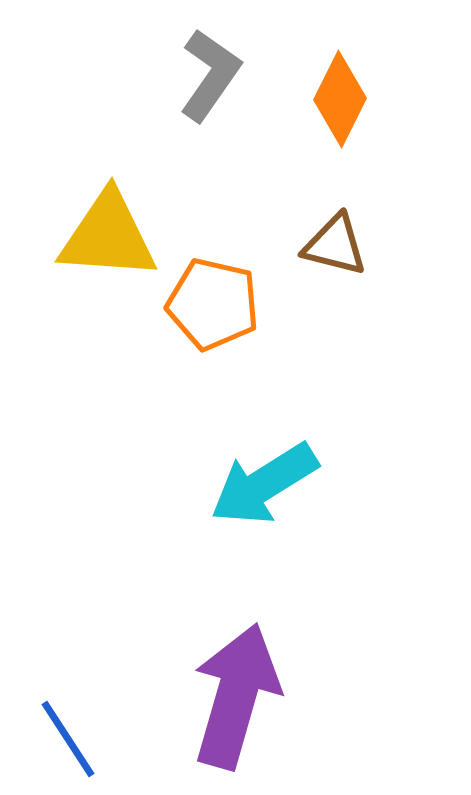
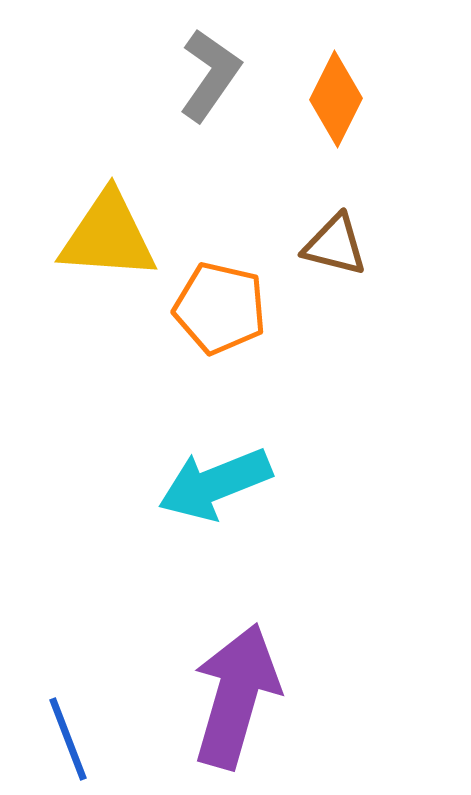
orange diamond: moved 4 px left
orange pentagon: moved 7 px right, 4 px down
cyan arrow: moved 49 px left; rotated 10 degrees clockwise
blue line: rotated 12 degrees clockwise
